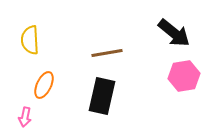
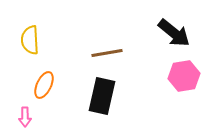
pink arrow: rotated 12 degrees counterclockwise
